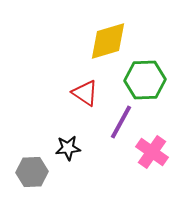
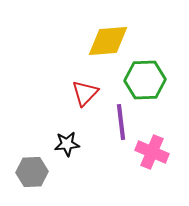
yellow diamond: rotated 12 degrees clockwise
red triangle: rotated 40 degrees clockwise
purple line: rotated 36 degrees counterclockwise
black star: moved 1 px left, 4 px up
pink cross: rotated 12 degrees counterclockwise
